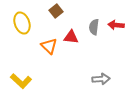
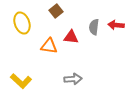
orange triangle: rotated 36 degrees counterclockwise
gray arrow: moved 28 px left
